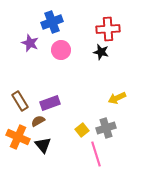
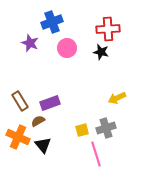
pink circle: moved 6 px right, 2 px up
yellow square: rotated 24 degrees clockwise
